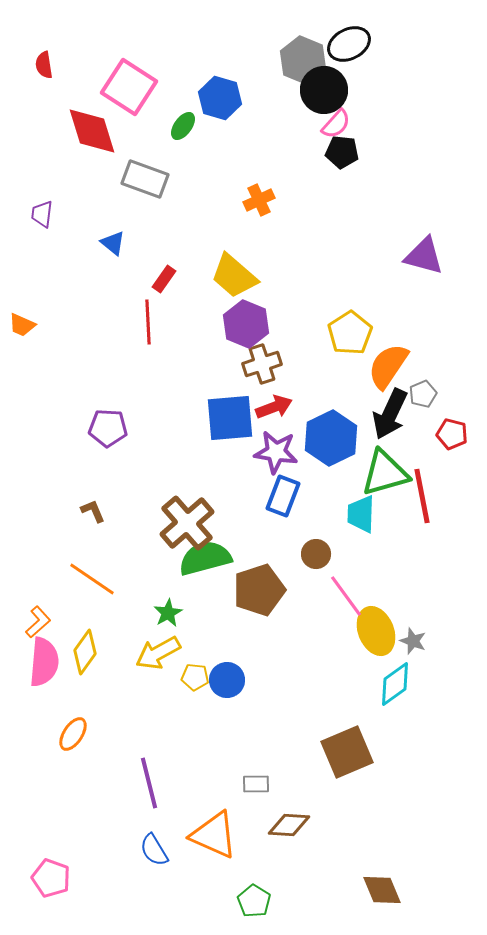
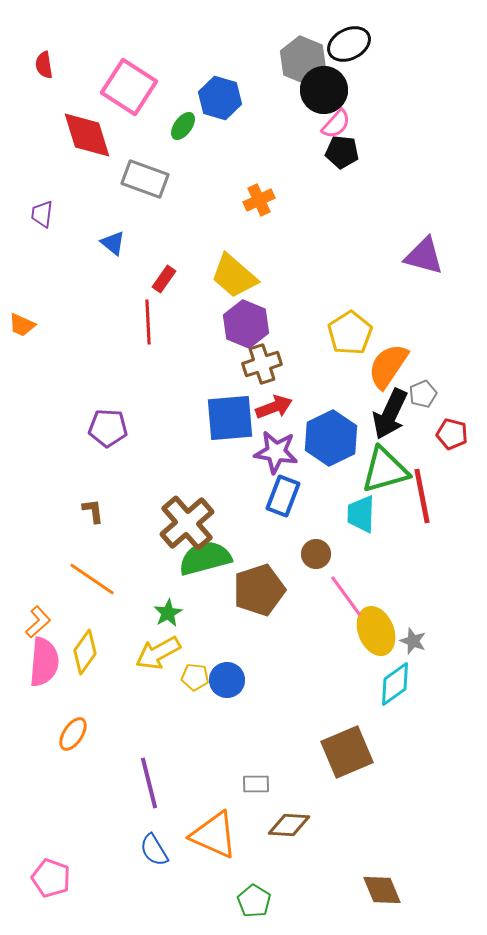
red diamond at (92, 131): moved 5 px left, 4 px down
green triangle at (385, 473): moved 3 px up
brown L-shape at (93, 511): rotated 16 degrees clockwise
